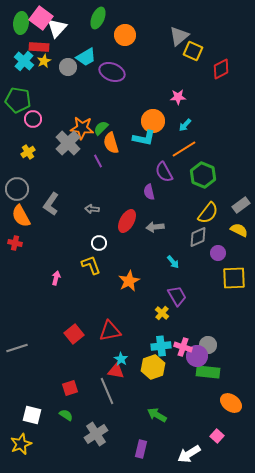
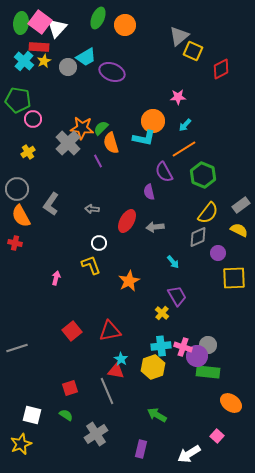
pink square at (41, 18): moved 1 px left, 4 px down
orange circle at (125, 35): moved 10 px up
red square at (74, 334): moved 2 px left, 3 px up
